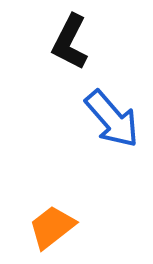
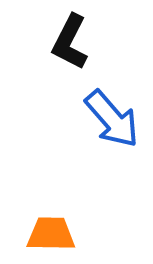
orange trapezoid: moved 1 px left, 7 px down; rotated 39 degrees clockwise
